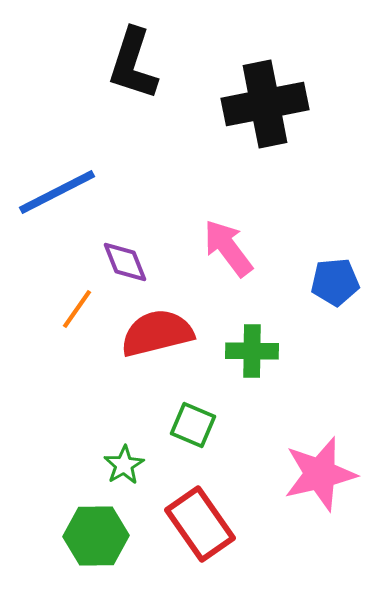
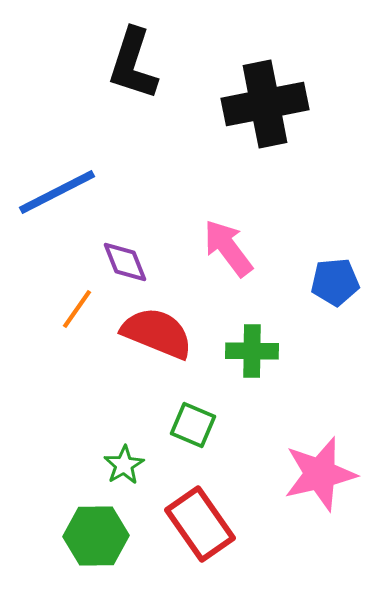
red semicircle: rotated 36 degrees clockwise
